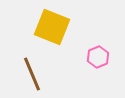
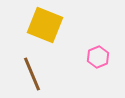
yellow square: moved 7 px left, 2 px up
